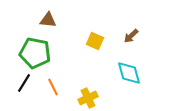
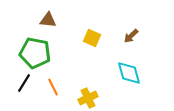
yellow square: moved 3 px left, 3 px up
